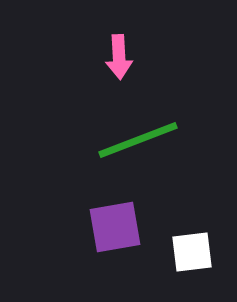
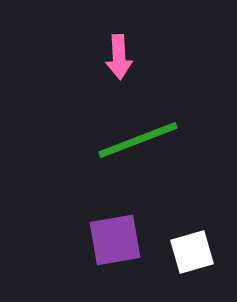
purple square: moved 13 px down
white square: rotated 9 degrees counterclockwise
